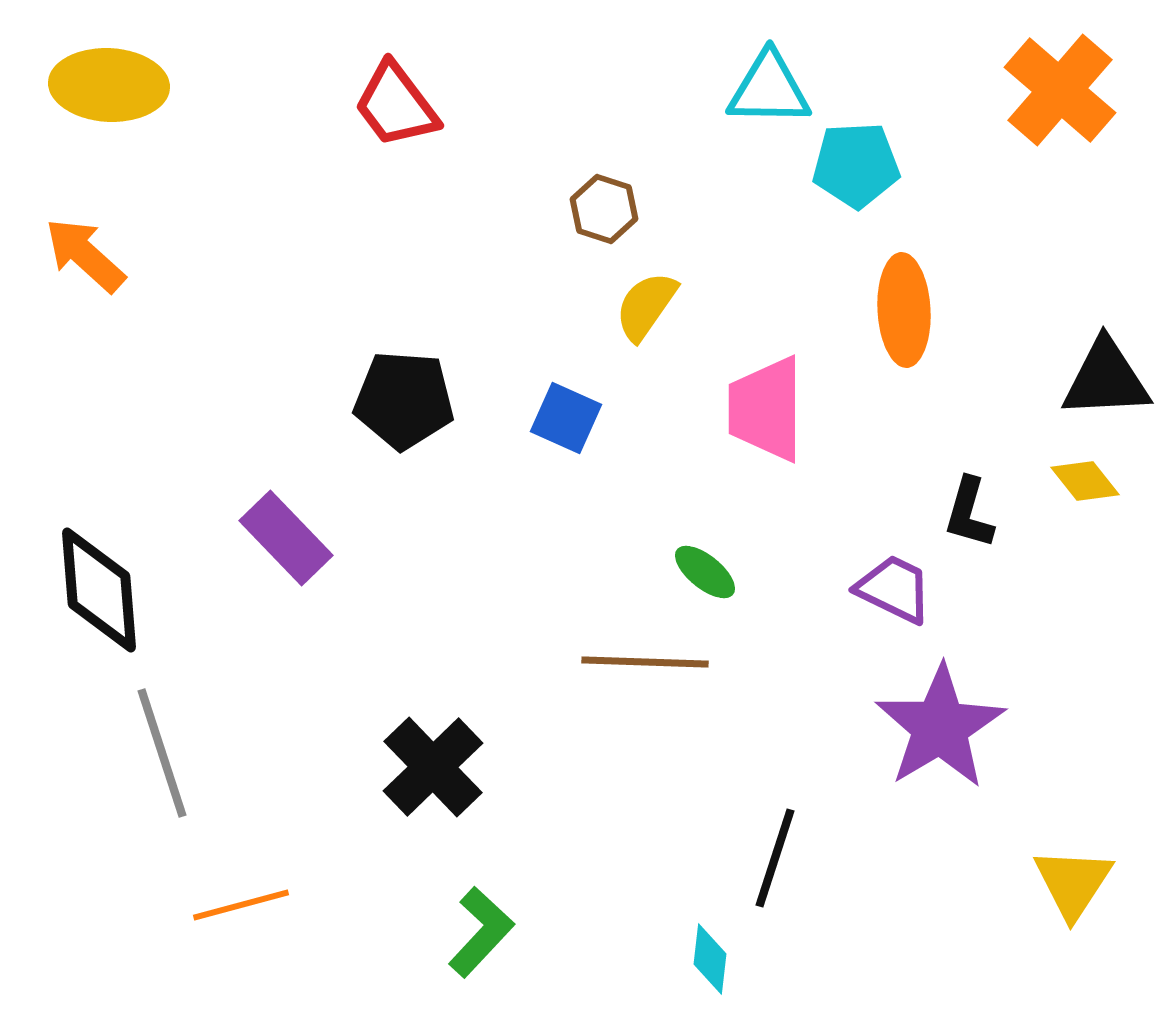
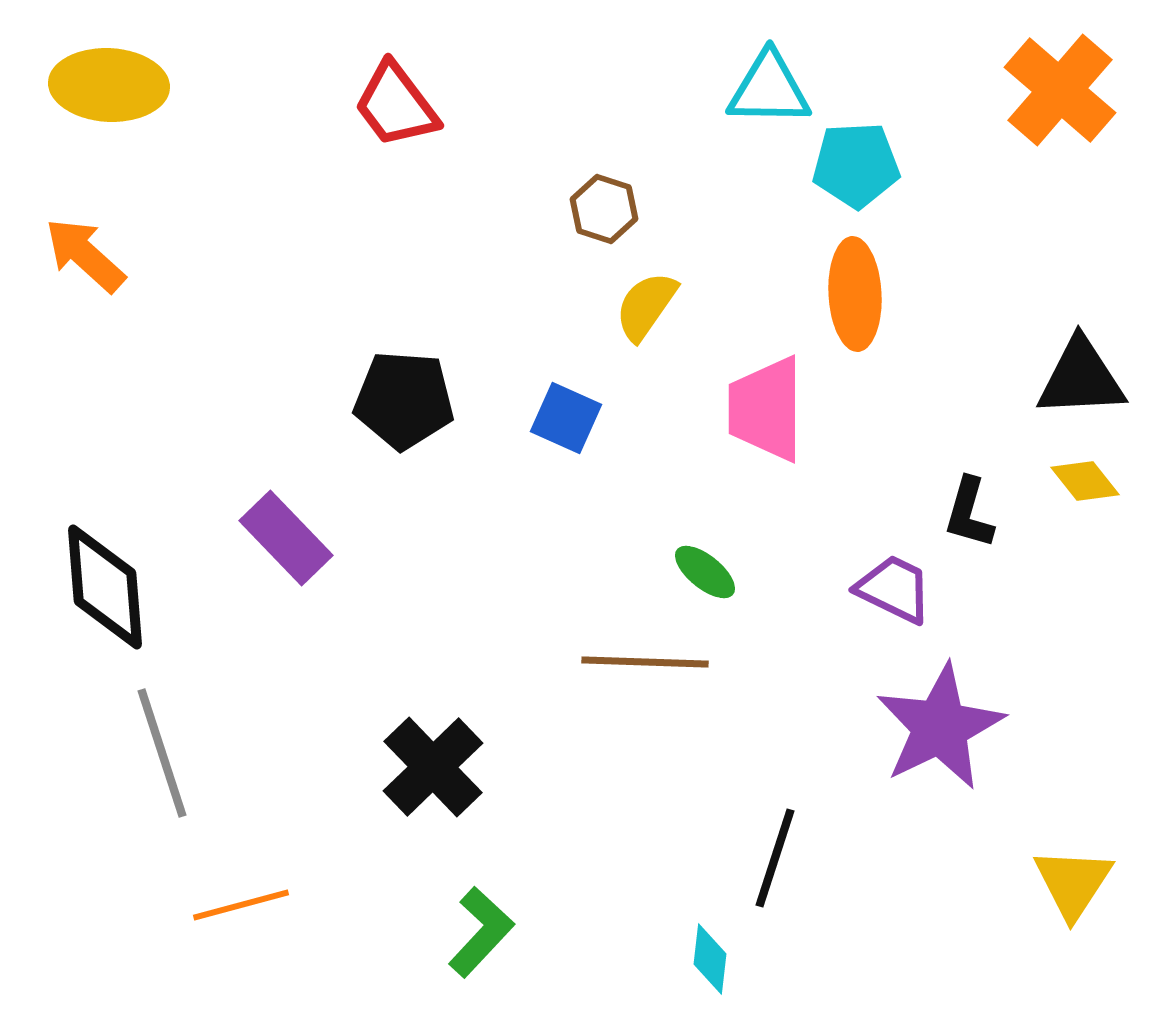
orange ellipse: moved 49 px left, 16 px up
black triangle: moved 25 px left, 1 px up
black diamond: moved 6 px right, 3 px up
purple star: rotated 5 degrees clockwise
